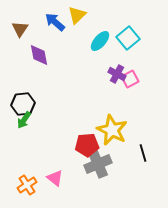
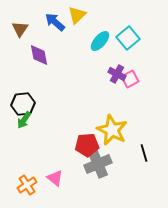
black line: moved 1 px right
